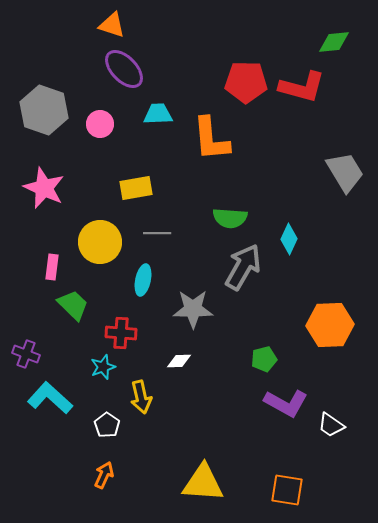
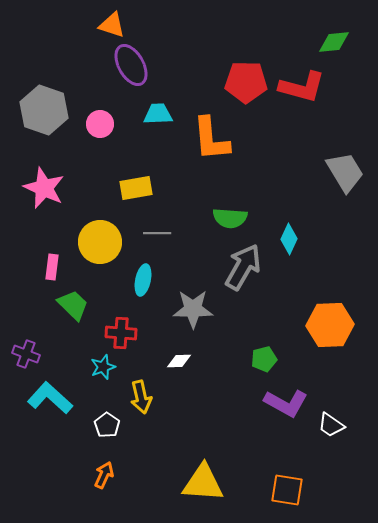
purple ellipse: moved 7 px right, 4 px up; rotated 15 degrees clockwise
